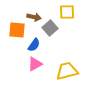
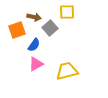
orange square: rotated 24 degrees counterclockwise
pink triangle: moved 1 px right
